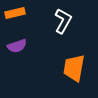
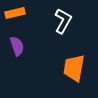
purple semicircle: rotated 90 degrees counterclockwise
